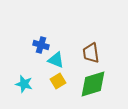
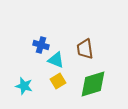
brown trapezoid: moved 6 px left, 4 px up
cyan star: moved 2 px down
